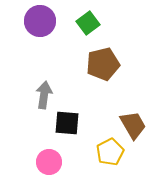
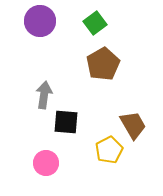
green square: moved 7 px right
brown pentagon: rotated 16 degrees counterclockwise
black square: moved 1 px left, 1 px up
yellow pentagon: moved 1 px left, 2 px up
pink circle: moved 3 px left, 1 px down
